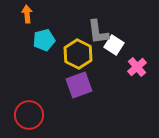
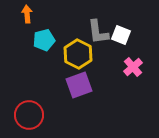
white square: moved 7 px right, 10 px up; rotated 12 degrees counterclockwise
pink cross: moved 4 px left
